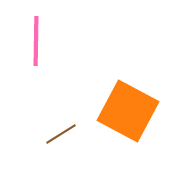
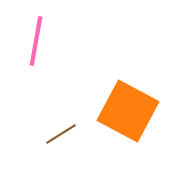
pink line: rotated 9 degrees clockwise
